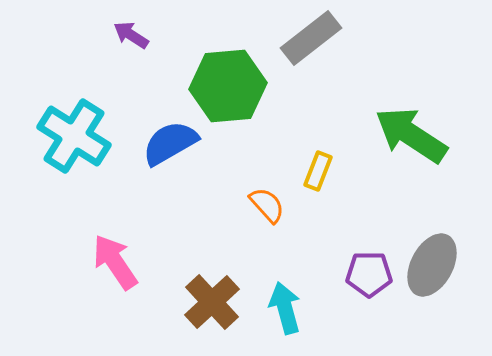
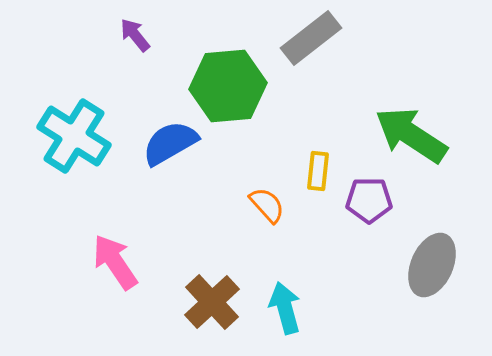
purple arrow: moved 4 px right; rotated 18 degrees clockwise
yellow rectangle: rotated 15 degrees counterclockwise
gray ellipse: rotated 4 degrees counterclockwise
purple pentagon: moved 74 px up
